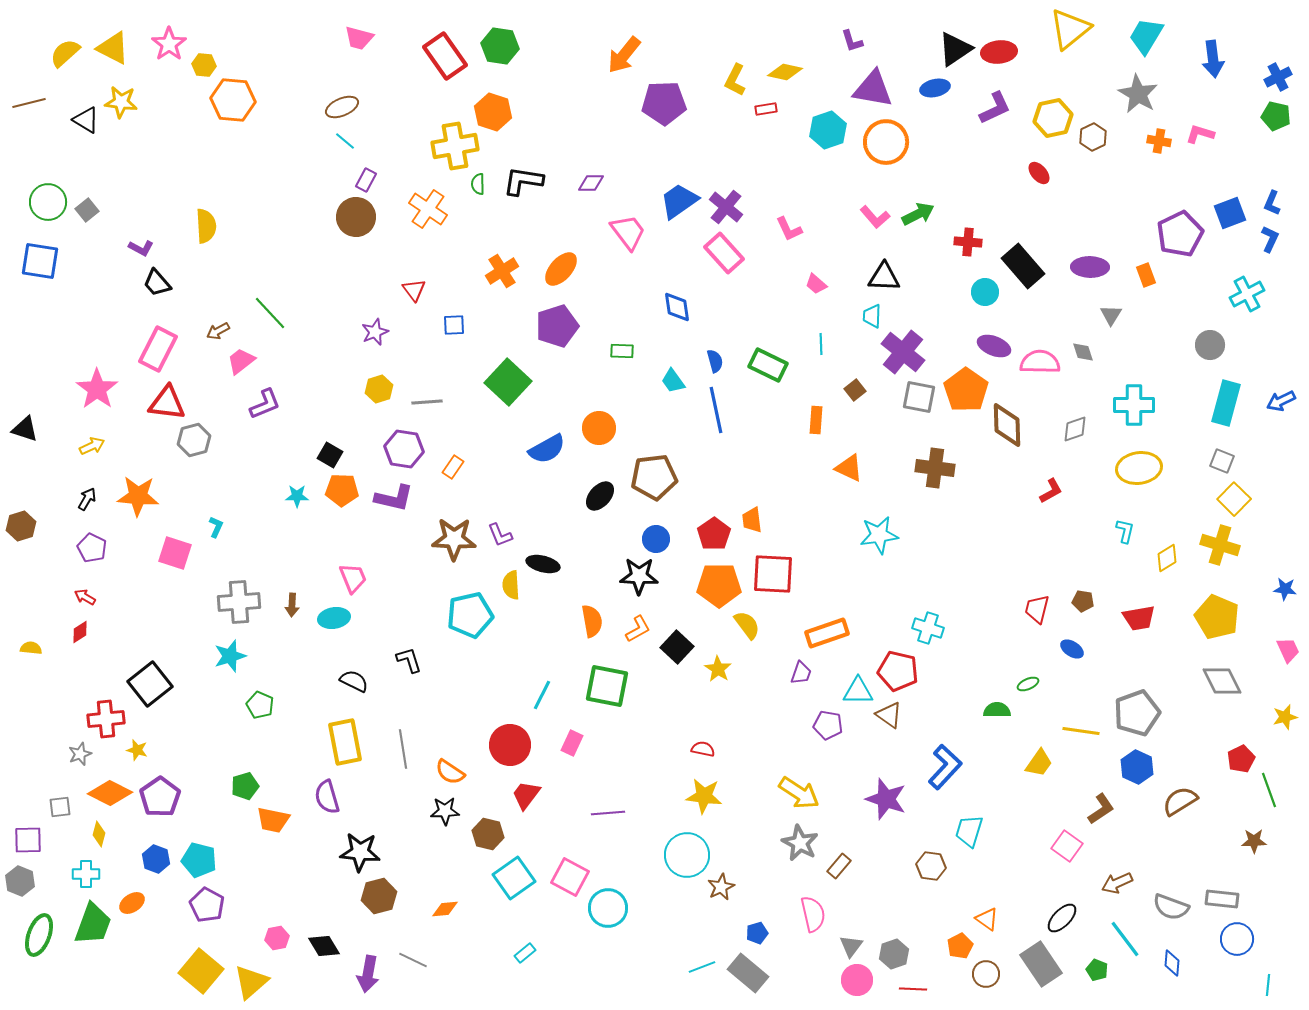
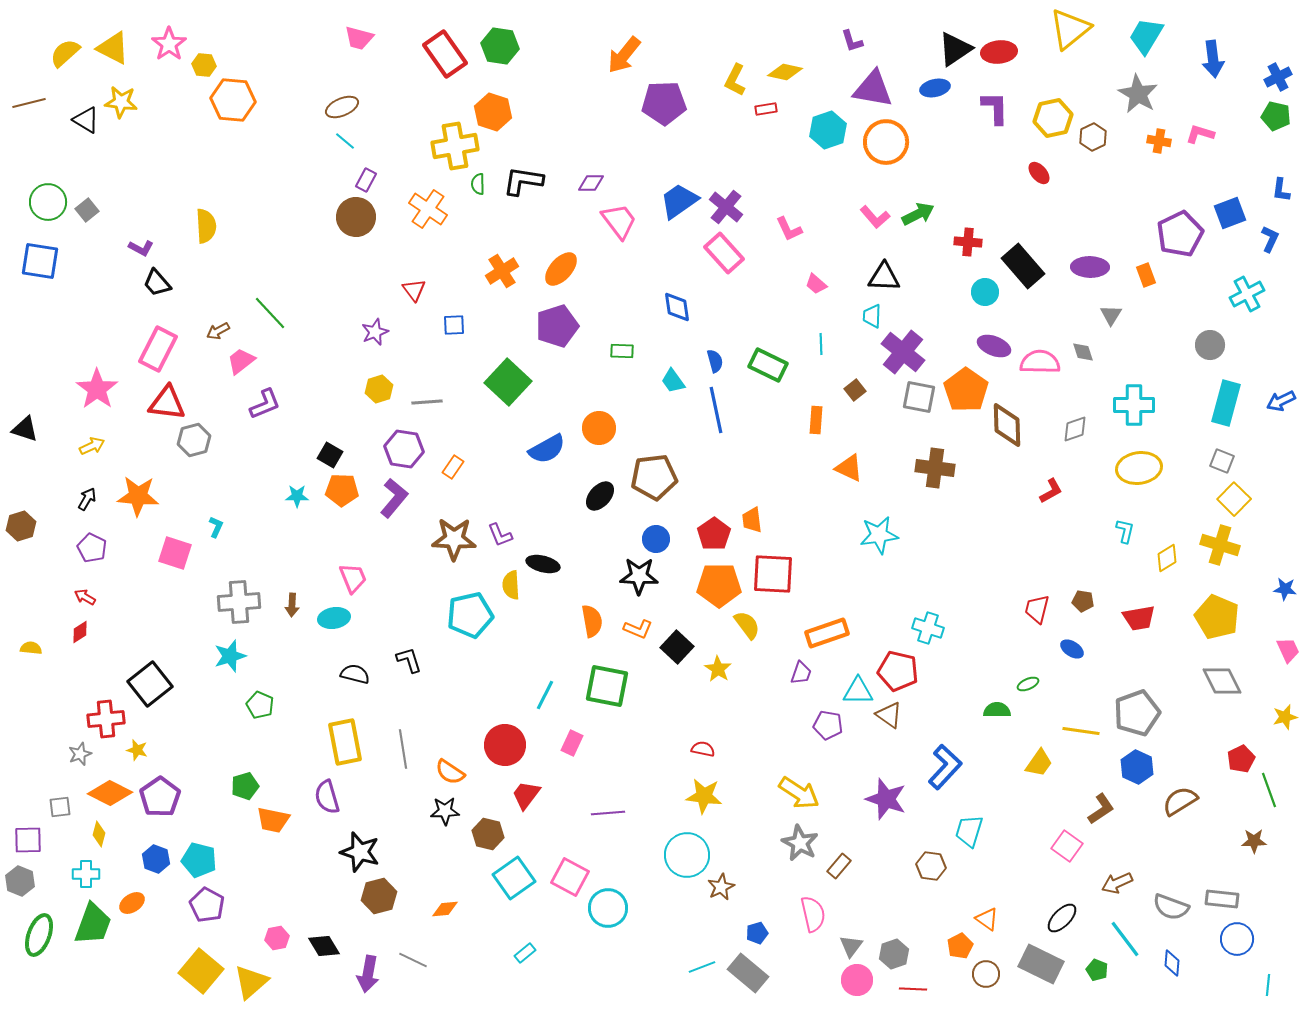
red rectangle at (445, 56): moved 2 px up
purple L-shape at (995, 108): rotated 66 degrees counterclockwise
blue L-shape at (1272, 203): moved 9 px right, 13 px up; rotated 15 degrees counterclockwise
pink trapezoid at (628, 232): moved 9 px left, 11 px up
purple L-shape at (394, 498): rotated 63 degrees counterclockwise
orange L-shape at (638, 629): rotated 52 degrees clockwise
black semicircle at (354, 681): moved 1 px right, 7 px up; rotated 12 degrees counterclockwise
cyan line at (542, 695): moved 3 px right
red circle at (510, 745): moved 5 px left
black star at (360, 852): rotated 12 degrees clockwise
gray rectangle at (1041, 964): rotated 30 degrees counterclockwise
